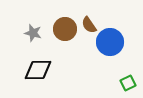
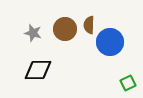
brown semicircle: rotated 36 degrees clockwise
